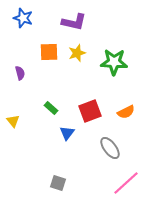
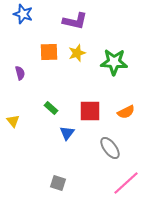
blue star: moved 4 px up
purple L-shape: moved 1 px right, 1 px up
red square: rotated 20 degrees clockwise
